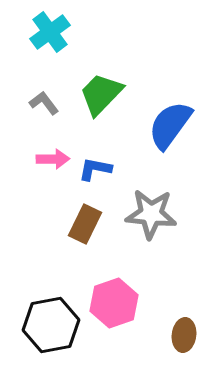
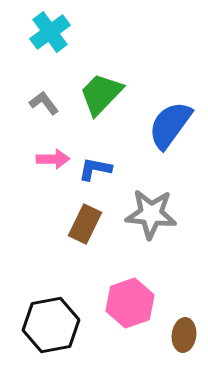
pink hexagon: moved 16 px right
